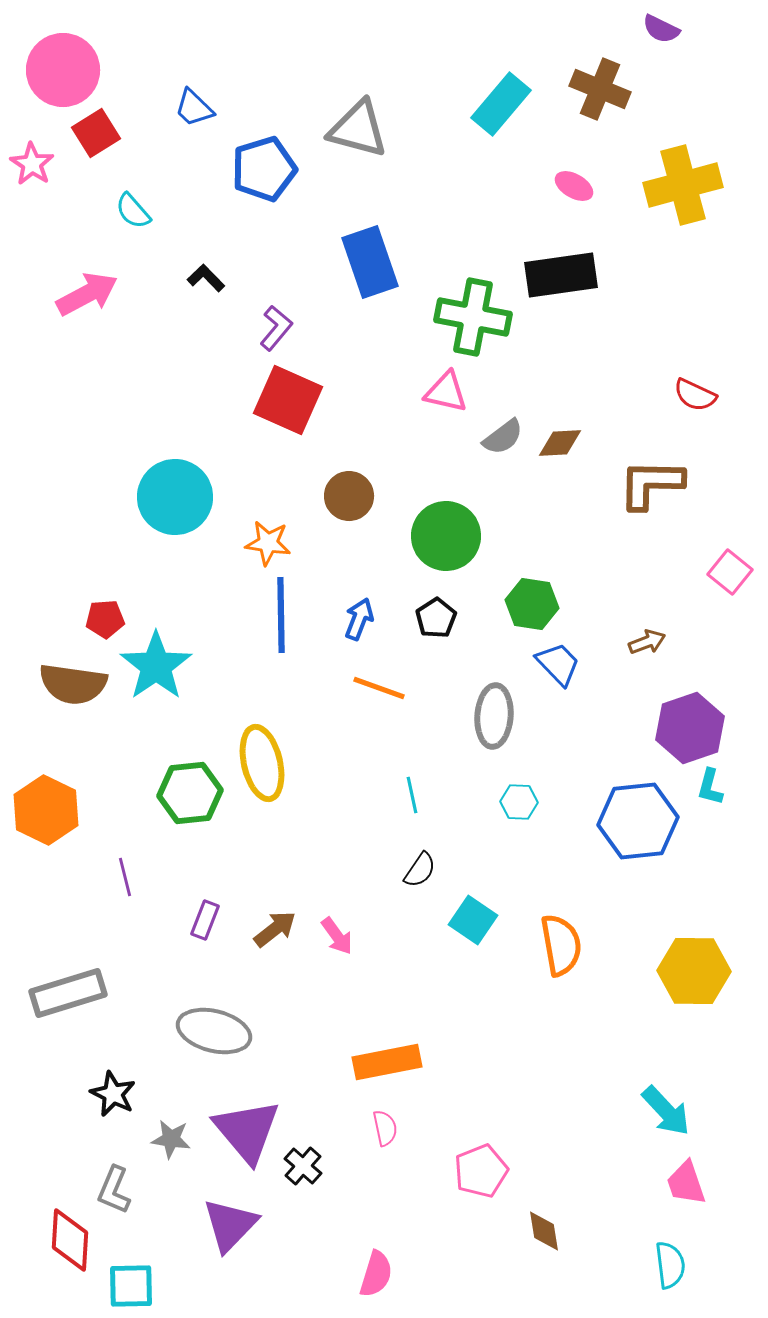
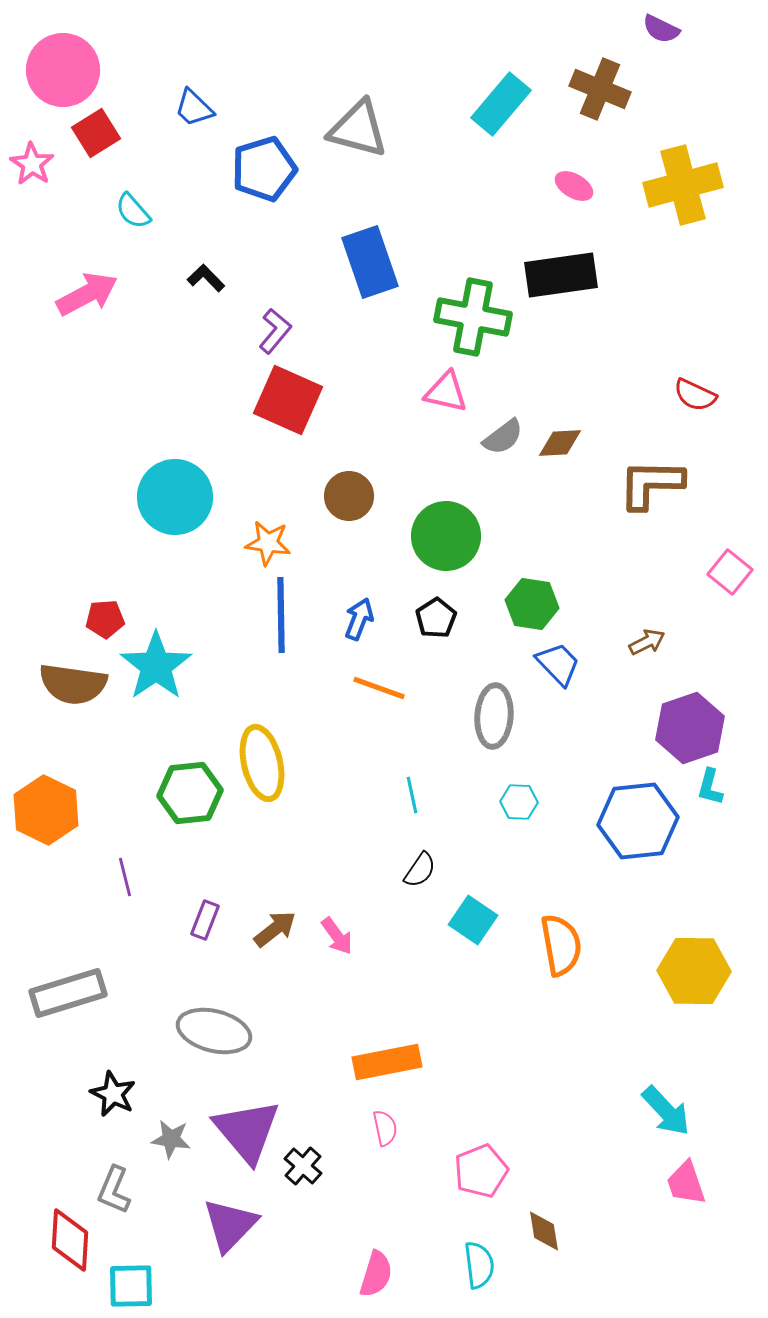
purple L-shape at (276, 328): moved 1 px left, 3 px down
brown arrow at (647, 642): rotated 6 degrees counterclockwise
cyan semicircle at (670, 1265): moved 191 px left
